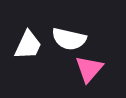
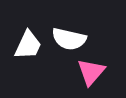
pink triangle: moved 2 px right, 3 px down
